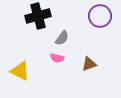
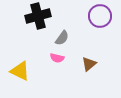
brown triangle: rotated 21 degrees counterclockwise
